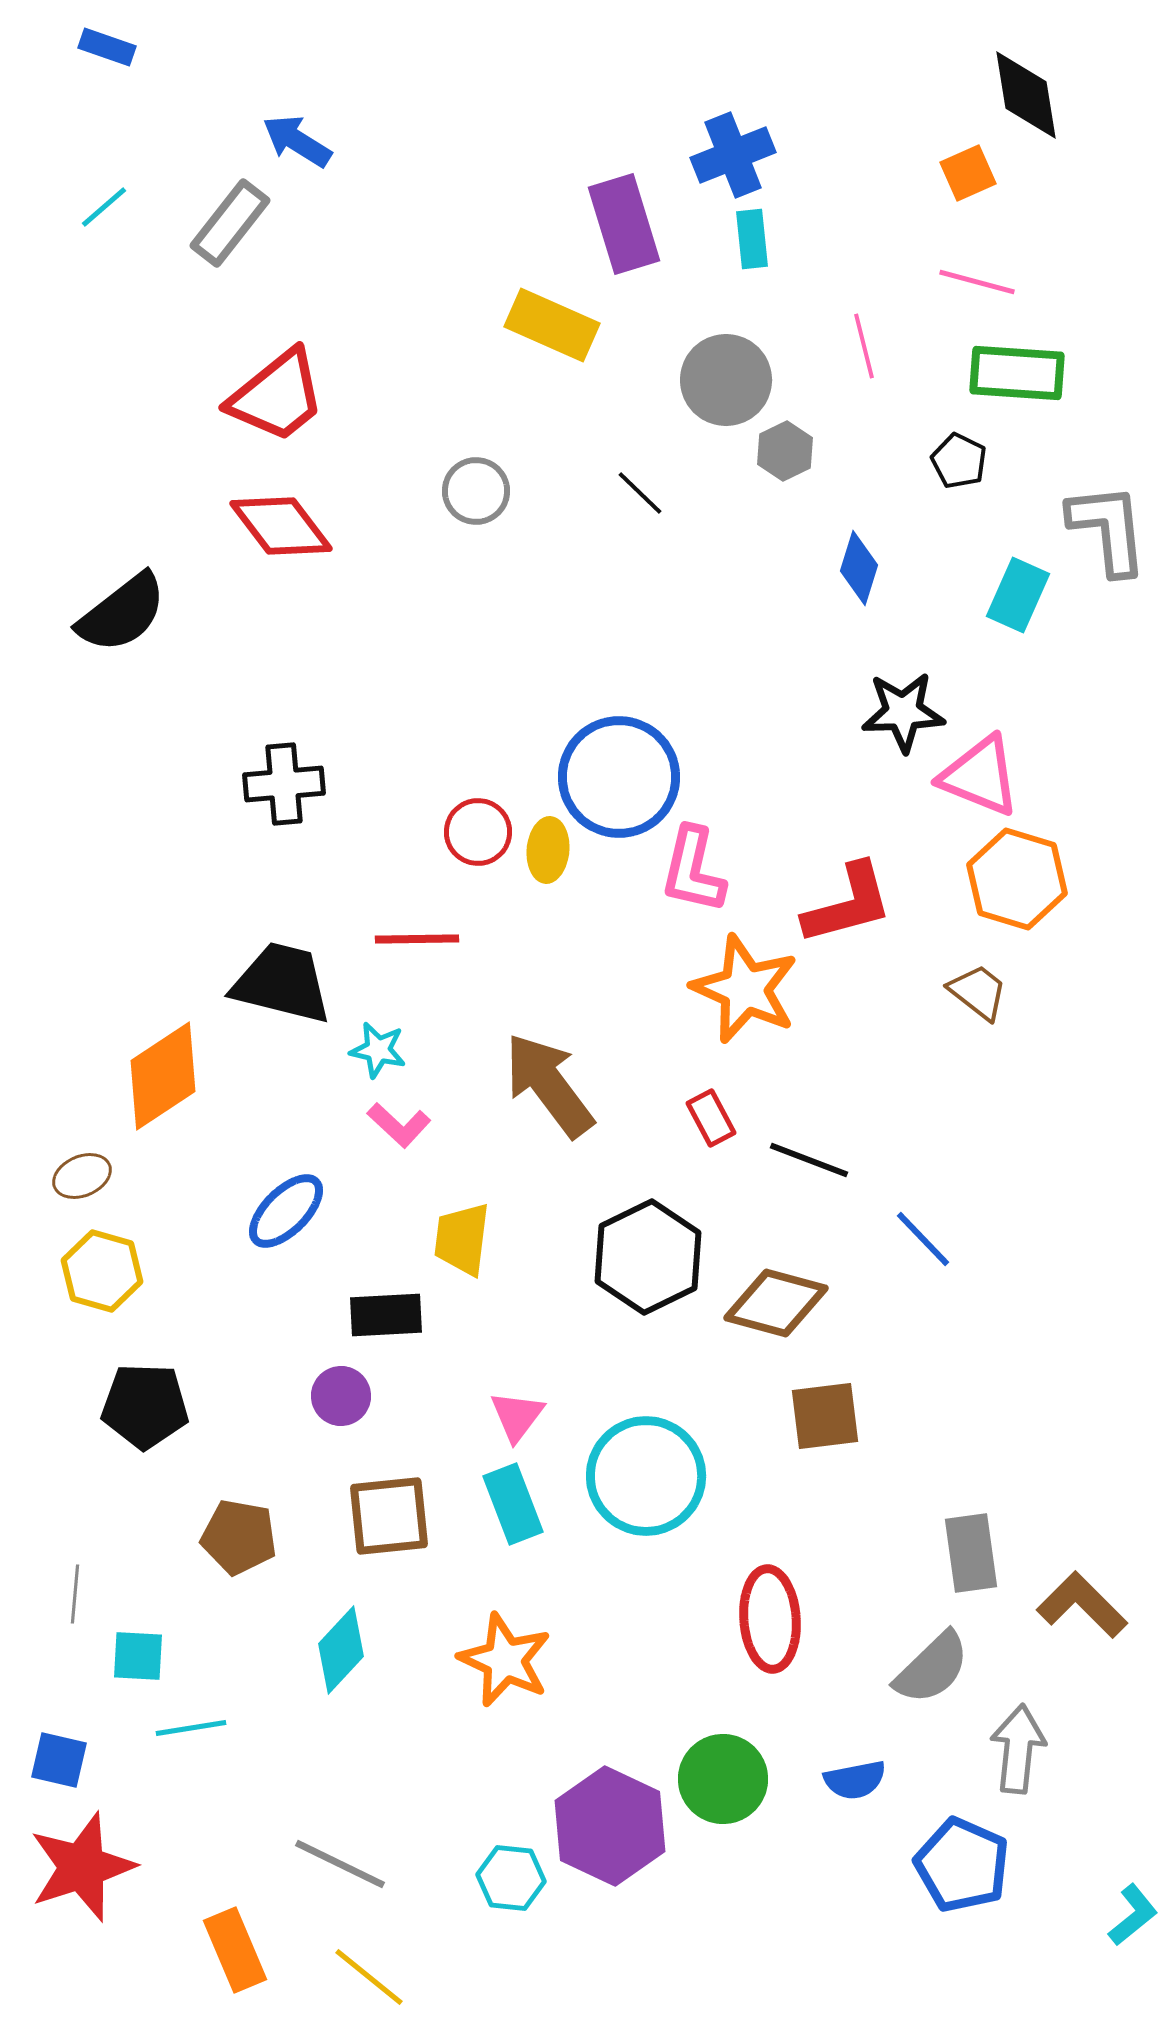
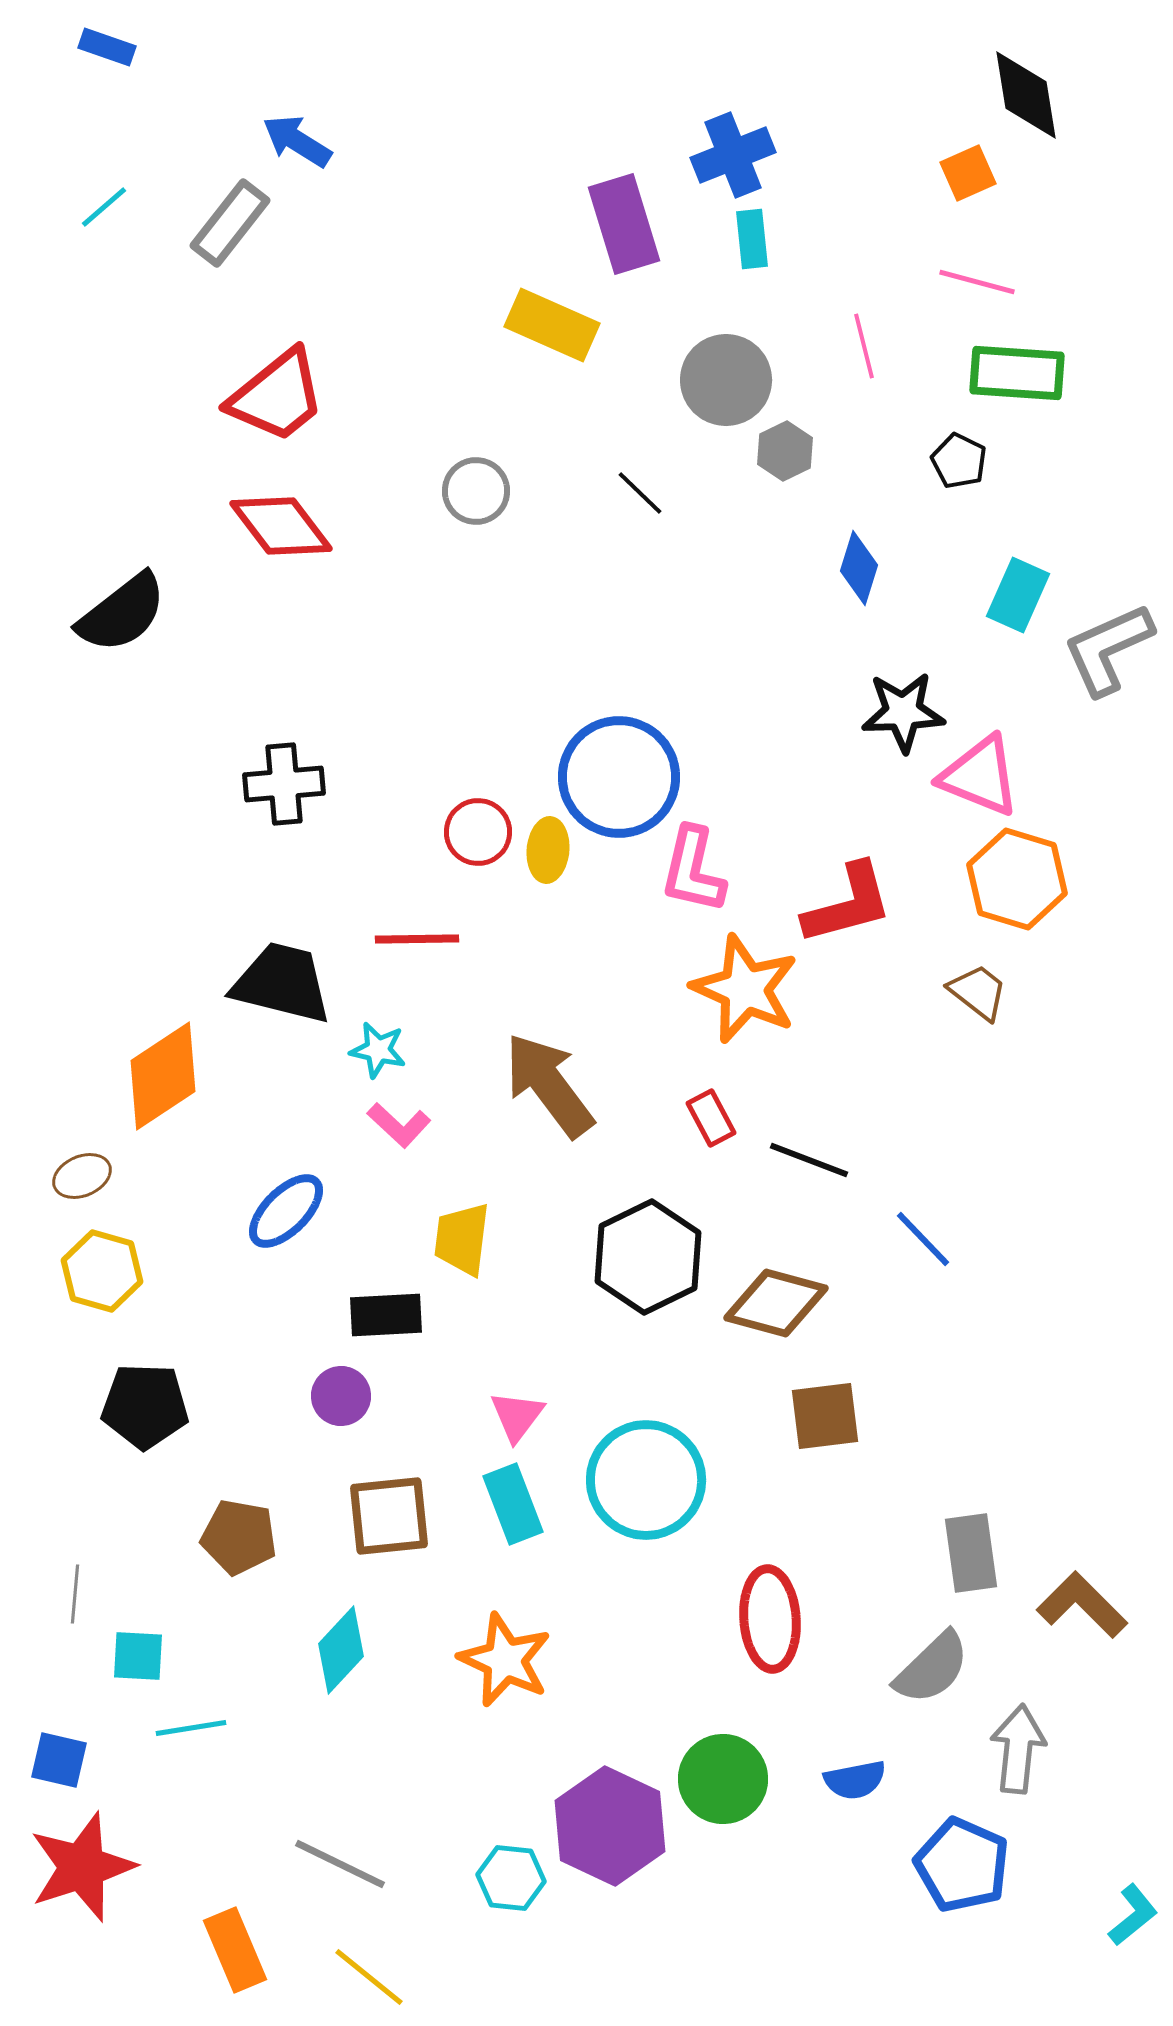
gray L-shape at (1108, 529): moved 120 px down; rotated 108 degrees counterclockwise
cyan circle at (646, 1476): moved 4 px down
